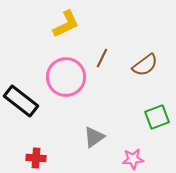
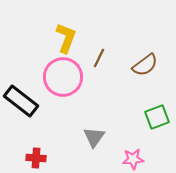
yellow L-shape: moved 14 px down; rotated 44 degrees counterclockwise
brown line: moved 3 px left
pink circle: moved 3 px left
gray triangle: rotated 20 degrees counterclockwise
